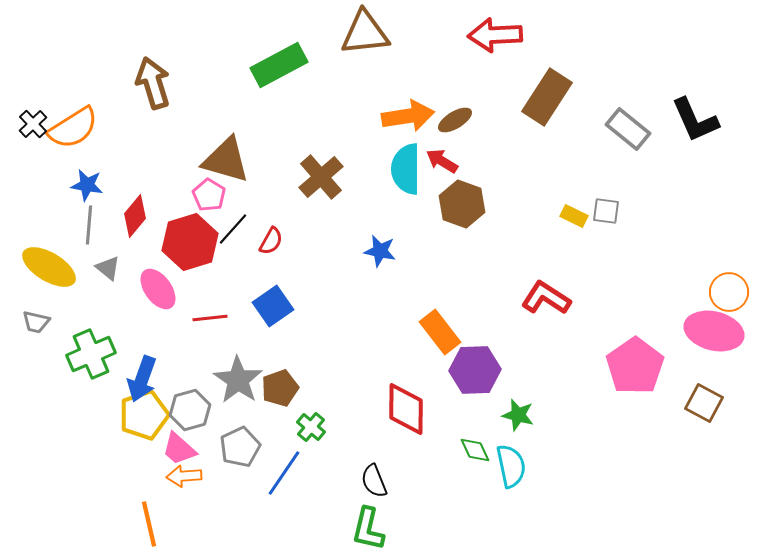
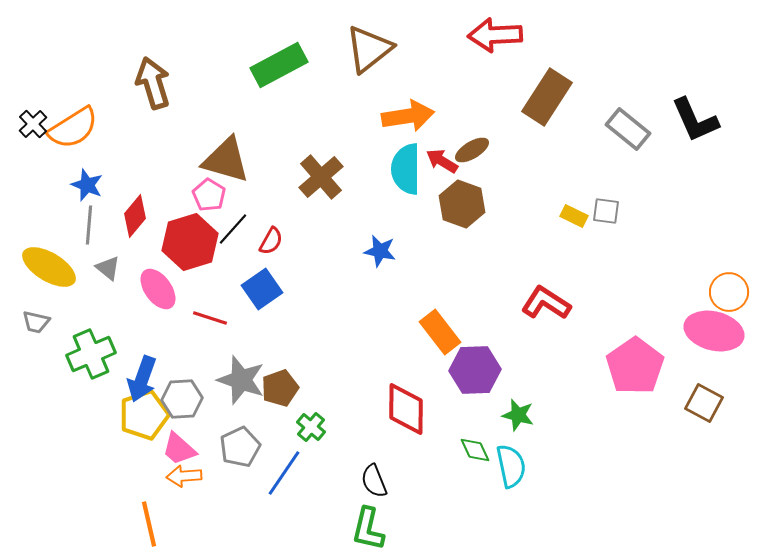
brown triangle at (365, 33): moved 4 px right, 16 px down; rotated 32 degrees counterclockwise
brown ellipse at (455, 120): moved 17 px right, 30 px down
blue star at (87, 185): rotated 12 degrees clockwise
red L-shape at (546, 298): moved 5 px down
blue square at (273, 306): moved 11 px left, 17 px up
red line at (210, 318): rotated 24 degrees clockwise
gray star at (238, 380): moved 3 px right; rotated 15 degrees counterclockwise
gray hexagon at (190, 410): moved 8 px left, 11 px up; rotated 12 degrees clockwise
